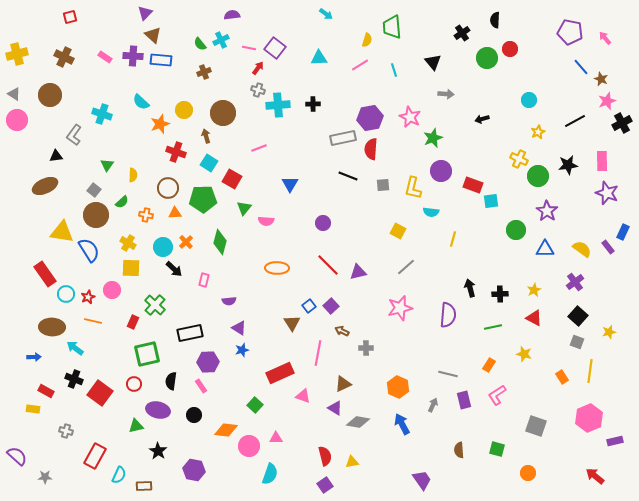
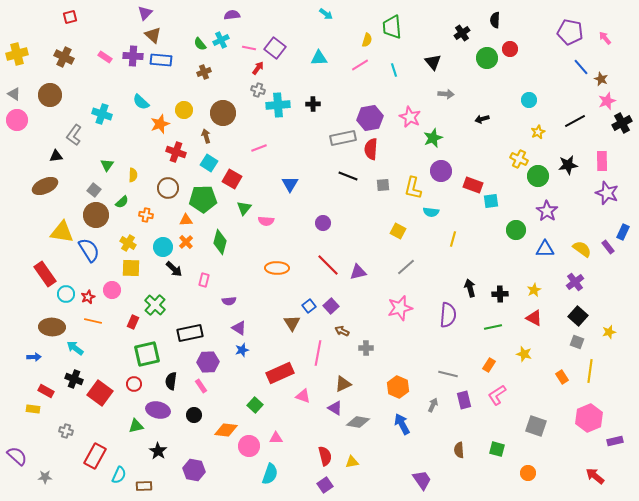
orange triangle at (175, 213): moved 11 px right, 7 px down
